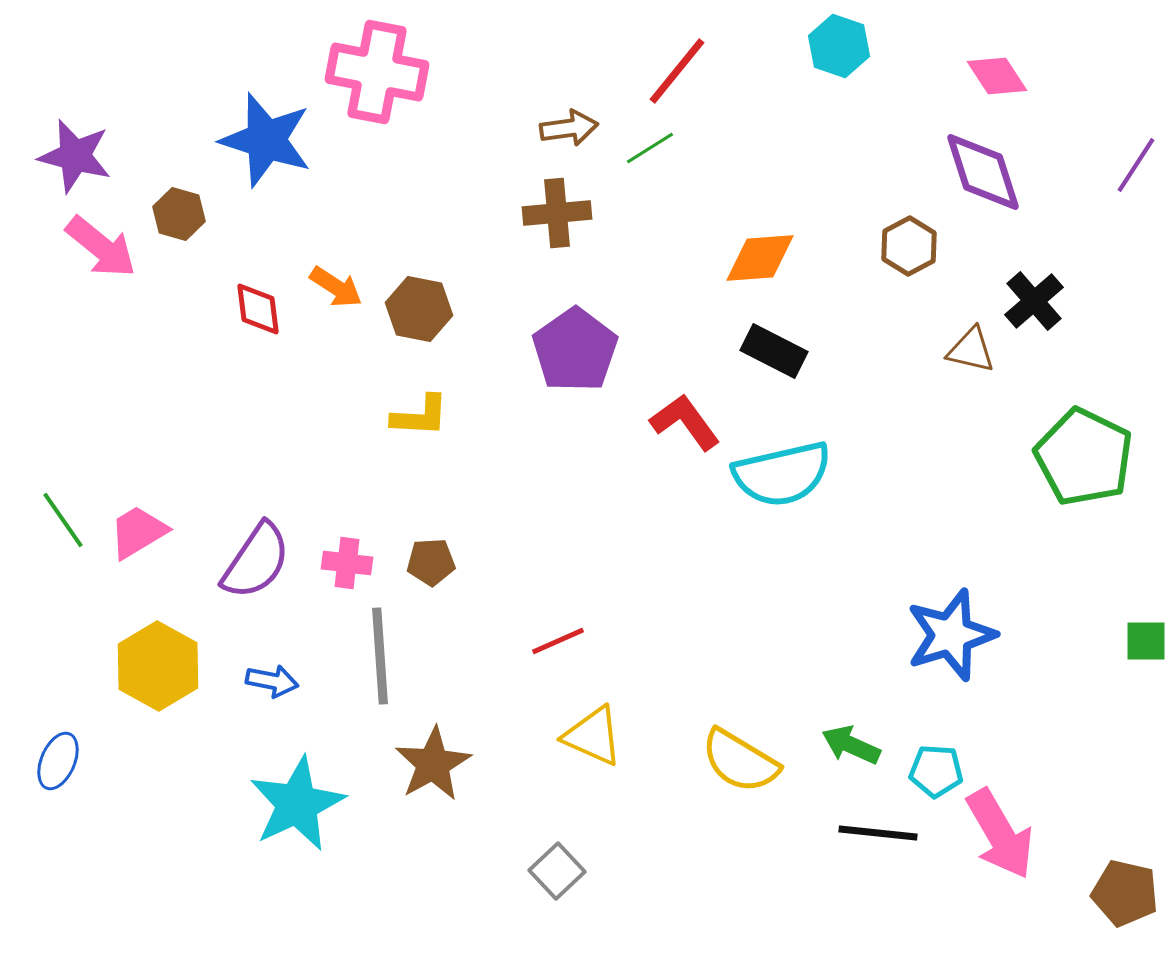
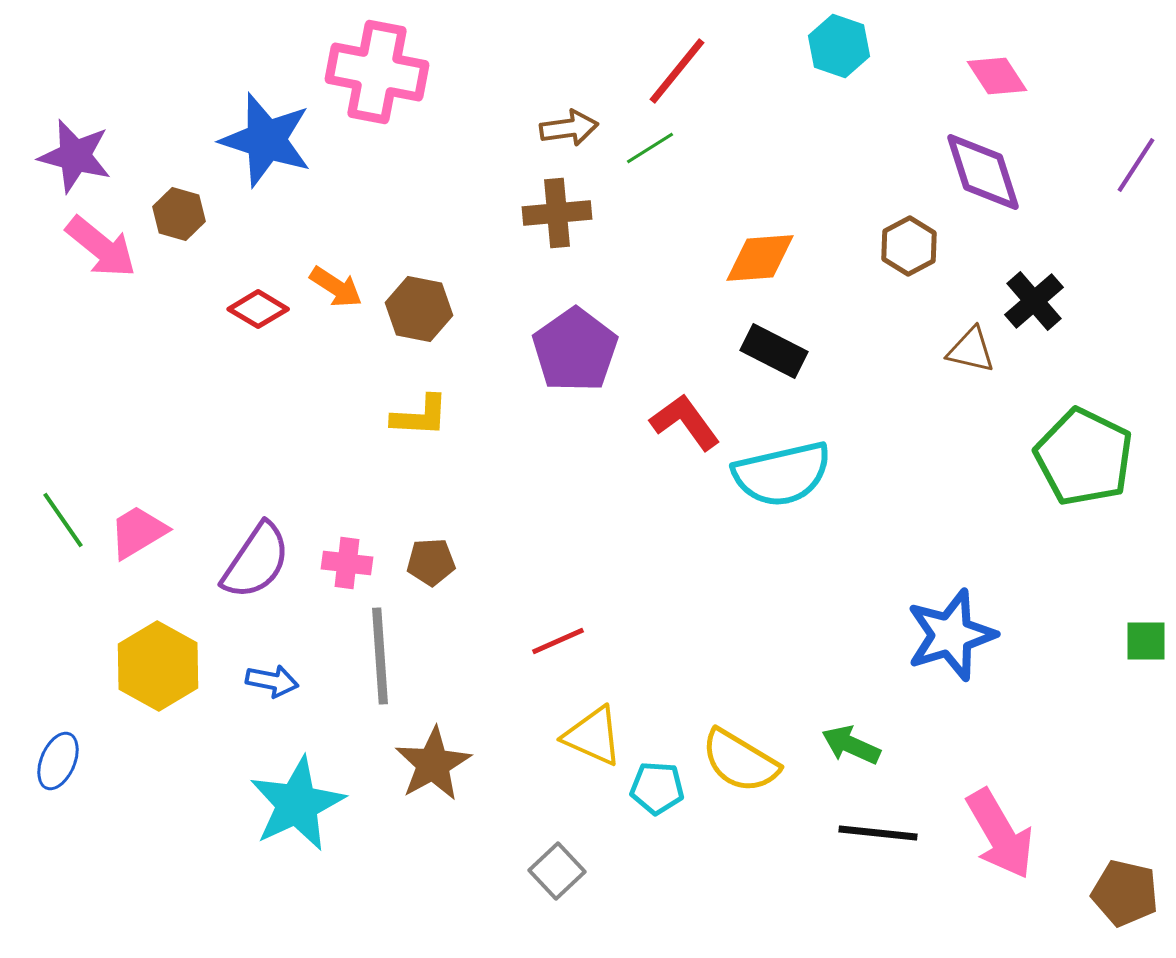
red diamond at (258, 309): rotated 52 degrees counterclockwise
cyan pentagon at (936, 771): moved 279 px left, 17 px down
